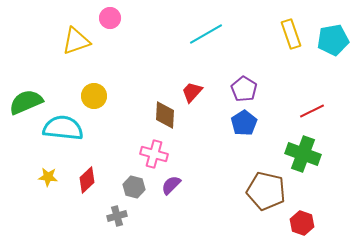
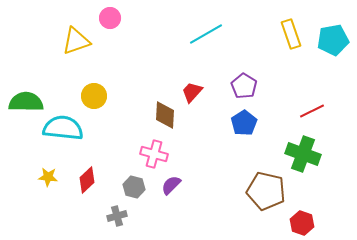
purple pentagon: moved 3 px up
green semicircle: rotated 24 degrees clockwise
